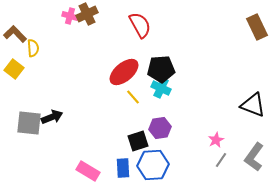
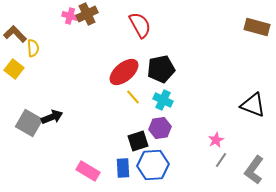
brown rectangle: rotated 50 degrees counterclockwise
black pentagon: rotated 8 degrees counterclockwise
cyan cross: moved 2 px right, 12 px down
gray square: rotated 24 degrees clockwise
gray L-shape: moved 13 px down
